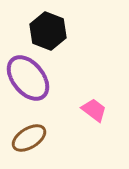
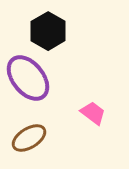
black hexagon: rotated 9 degrees clockwise
pink trapezoid: moved 1 px left, 3 px down
